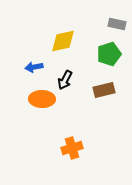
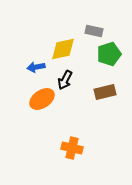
gray rectangle: moved 23 px left, 7 px down
yellow diamond: moved 8 px down
blue arrow: moved 2 px right
brown rectangle: moved 1 px right, 2 px down
orange ellipse: rotated 35 degrees counterclockwise
orange cross: rotated 30 degrees clockwise
